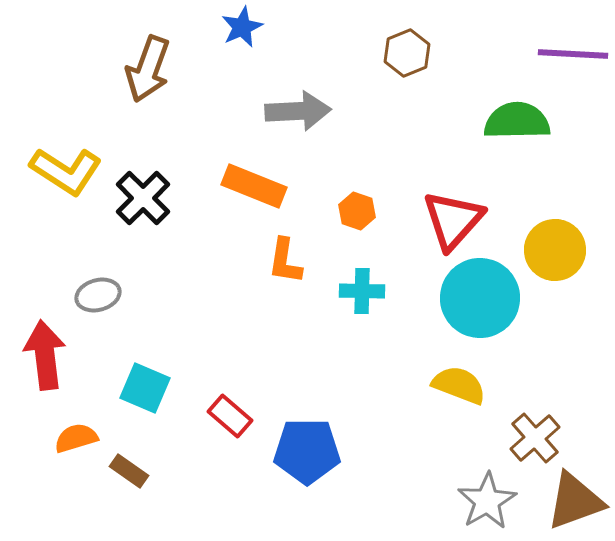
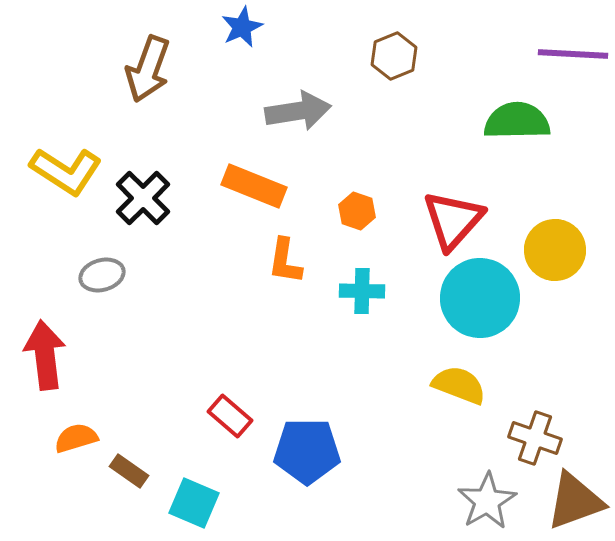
brown hexagon: moved 13 px left, 3 px down
gray arrow: rotated 6 degrees counterclockwise
gray ellipse: moved 4 px right, 20 px up
cyan square: moved 49 px right, 115 px down
brown cross: rotated 30 degrees counterclockwise
